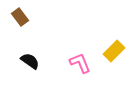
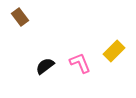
black semicircle: moved 15 px right, 5 px down; rotated 72 degrees counterclockwise
